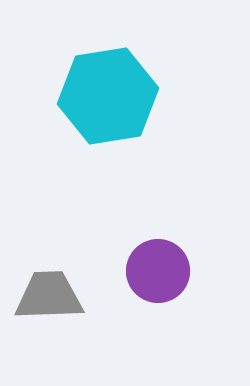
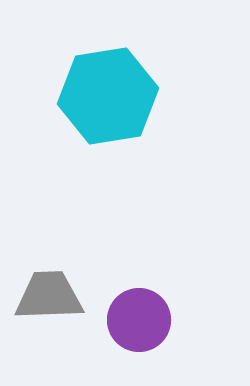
purple circle: moved 19 px left, 49 px down
